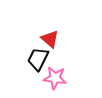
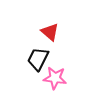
red triangle: moved 7 px up
